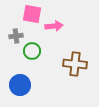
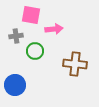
pink square: moved 1 px left, 1 px down
pink arrow: moved 3 px down
green circle: moved 3 px right
blue circle: moved 5 px left
